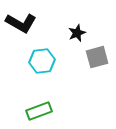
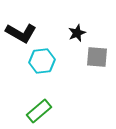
black L-shape: moved 10 px down
gray square: rotated 20 degrees clockwise
green rectangle: rotated 20 degrees counterclockwise
